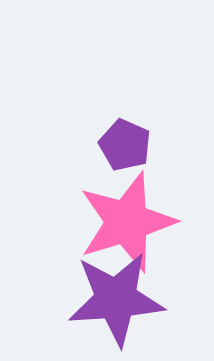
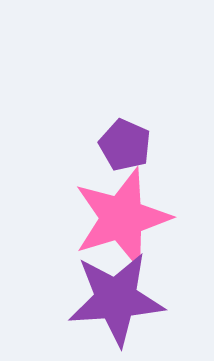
pink star: moved 5 px left, 4 px up
